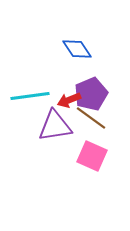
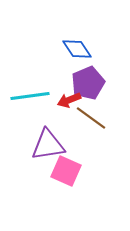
purple pentagon: moved 3 px left, 11 px up
purple triangle: moved 7 px left, 19 px down
pink square: moved 26 px left, 15 px down
